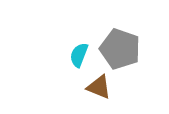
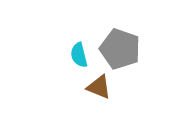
cyan semicircle: rotated 35 degrees counterclockwise
